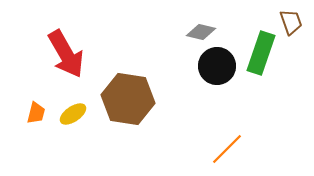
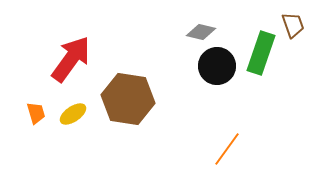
brown trapezoid: moved 2 px right, 3 px down
red arrow: moved 5 px right, 5 px down; rotated 114 degrees counterclockwise
orange trapezoid: rotated 30 degrees counterclockwise
orange line: rotated 9 degrees counterclockwise
